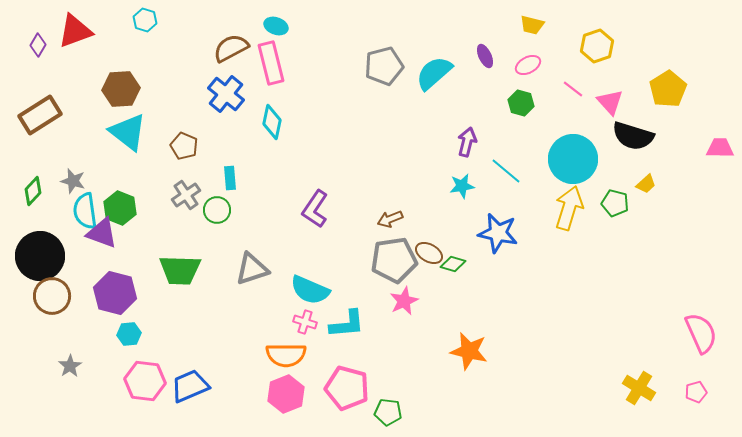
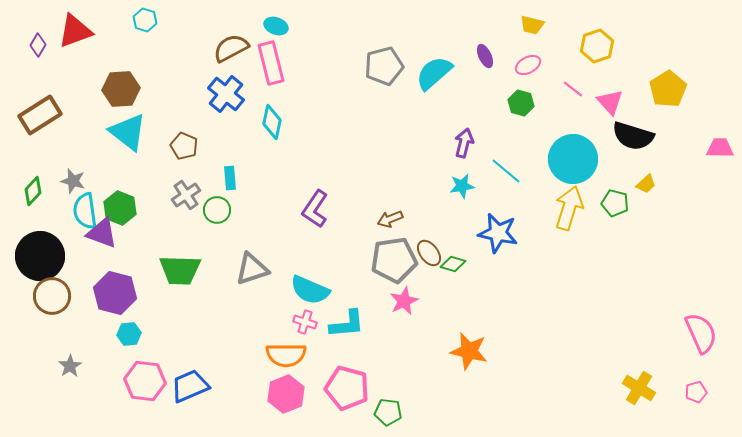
purple arrow at (467, 142): moved 3 px left, 1 px down
brown ellipse at (429, 253): rotated 24 degrees clockwise
